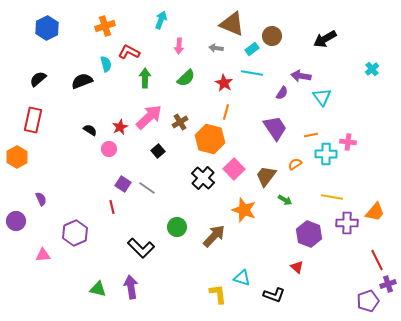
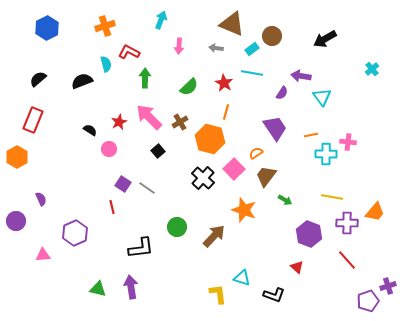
green semicircle at (186, 78): moved 3 px right, 9 px down
pink arrow at (149, 117): rotated 92 degrees counterclockwise
red rectangle at (33, 120): rotated 10 degrees clockwise
red star at (120, 127): moved 1 px left, 5 px up
orange semicircle at (295, 164): moved 39 px left, 11 px up
black L-shape at (141, 248): rotated 52 degrees counterclockwise
red line at (377, 260): moved 30 px left; rotated 15 degrees counterclockwise
purple cross at (388, 284): moved 2 px down
